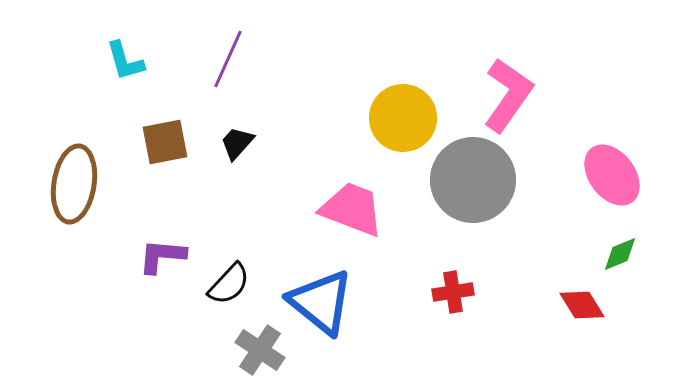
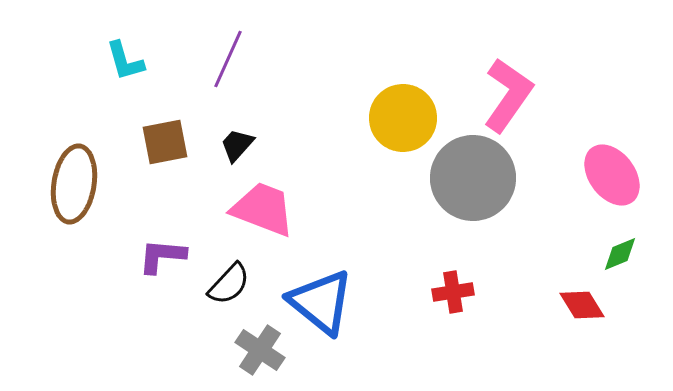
black trapezoid: moved 2 px down
gray circle: moved 2 px up
pink trapezoid: moved 89 px left
